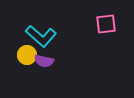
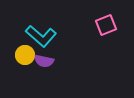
pink square: moved 1 px down; rotated 15 degrees counterclockwise
yellow circle: moved 2 px left
